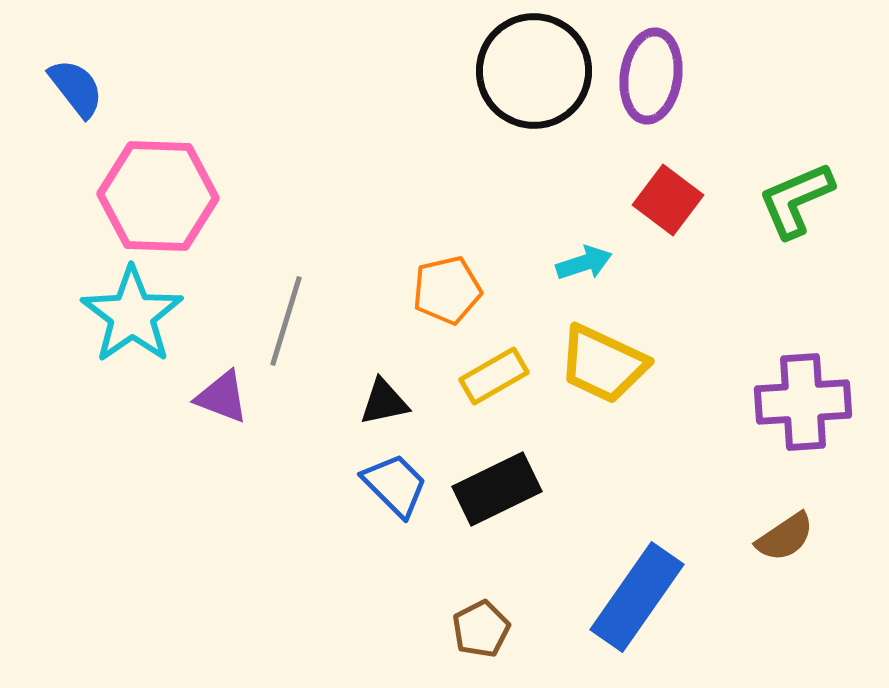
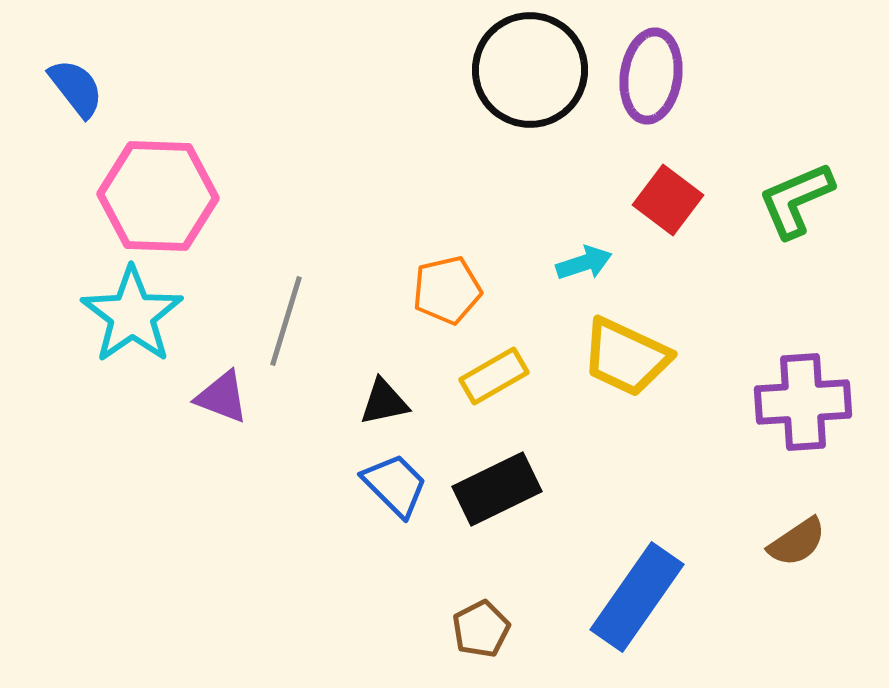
black circle: moved 4 px left, 1 px up
yellow trapezoid: moved 23 px right, 7 px up
brown semicircle: moved 12 px right, 5 px down
